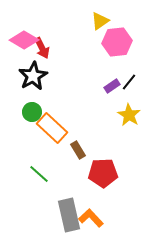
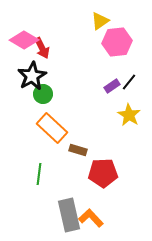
black star: moved 1 px left
green circle: moved 11 px right, 18 px up
brown rectangle: rotated 42 degrees counterclockwise
green line: rotated 55 degrees clockwise
